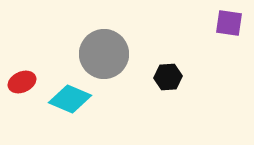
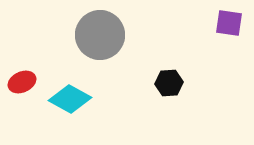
gray circle: moved 4 px left, 19 px up
black hexagon: moved 1 px right, 6 px down
cyan diamond: rotated 6 degrees clockwise
